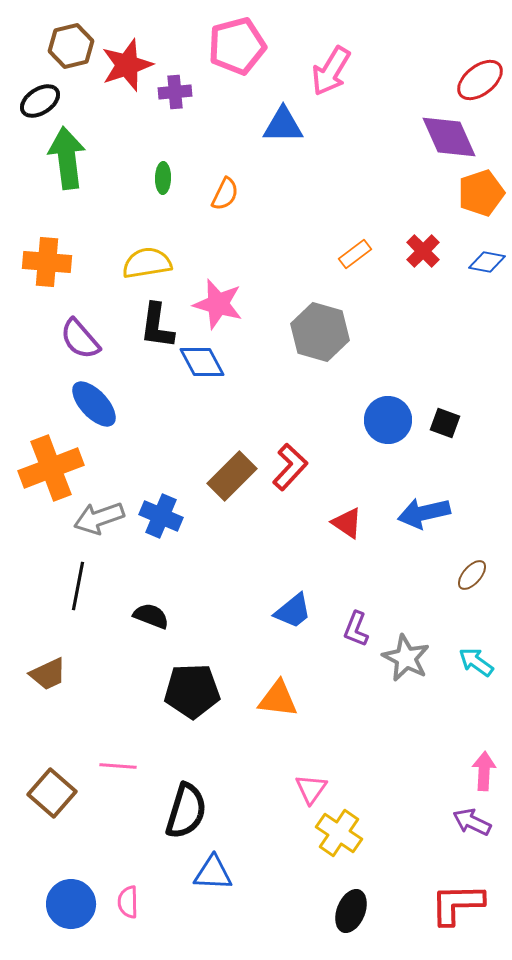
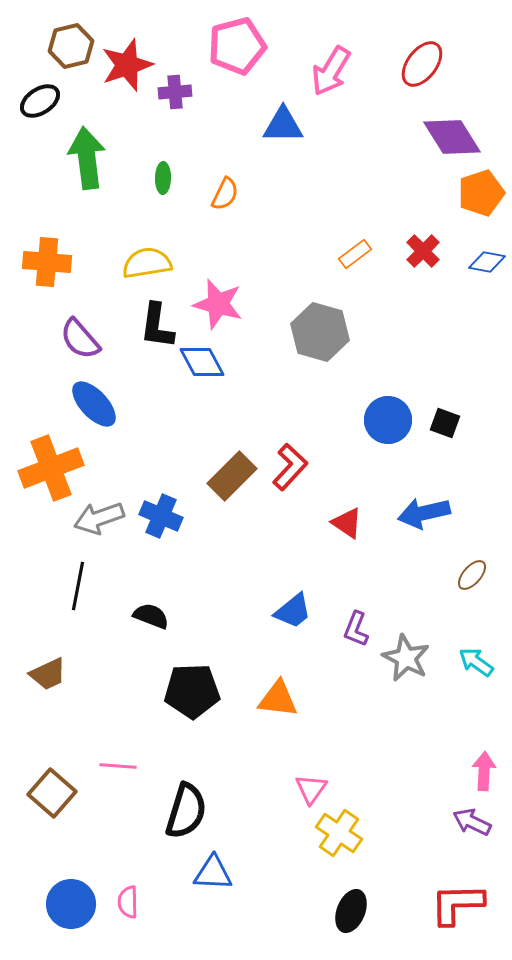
red ellipse at (480, 80): moved 58 px left, 16 px up; rotated 15 degrees counterclockwise
purple diamond at (449, 137): moved 3 px right; rotated 8 degrees counterclockwise
green arrow at (67, 158): moved 20 px right
